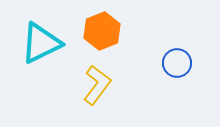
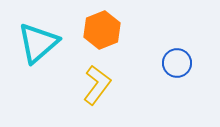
orange hexagon: moved 1 px up
cyan triangle: moved 3 px left; rotated 15 degrees counterclockwise
